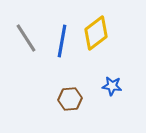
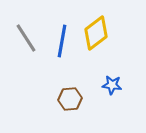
blue star: moved 1 px up
